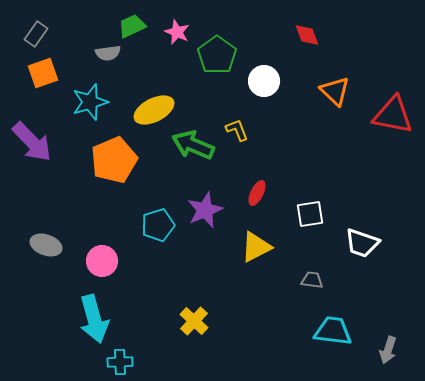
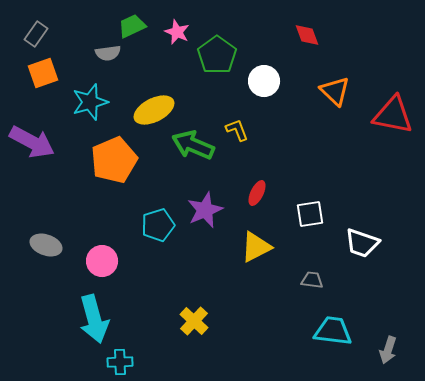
purple arrow: rotated 18 degrees counterclockwise
